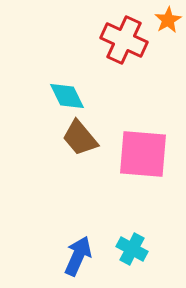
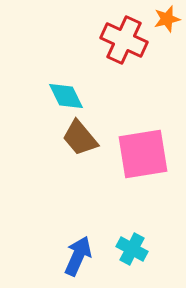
orange star: moved 1 px left, 1 px up; rotated 16 degrees clockwise
cyan diamond: moved 1 px left
pink square: rotated 14 degrees counterclockwise
